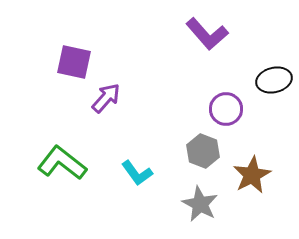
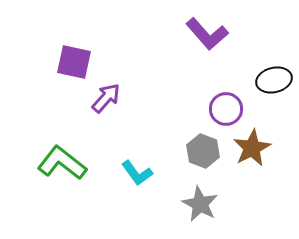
brown star: moved 27 px up
